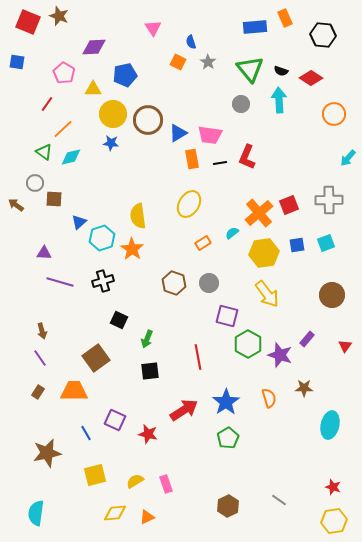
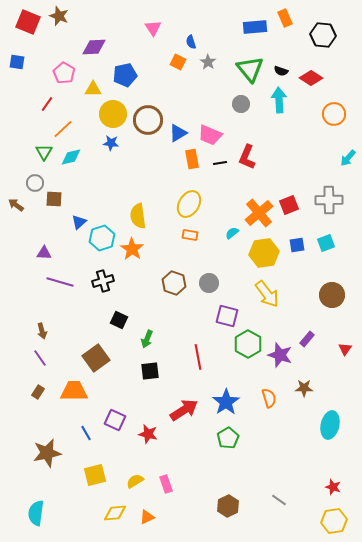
pink trapezoid at (210, 135): rotated 15 degrees clockwise
green triangle at (44, 152): rotated 24 degrees clockwise
orange rectangle at (203, 243): moved 13 px left, 8 px up; rotated 42 degrees clockwise
red triangle at (345, 346): moved 3 px down
